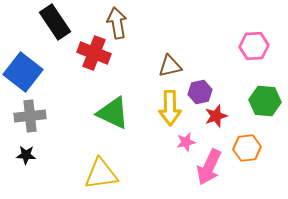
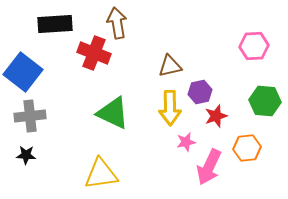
black rectangle: moved 2 px down; rotated 60 degrees counterclockwise
